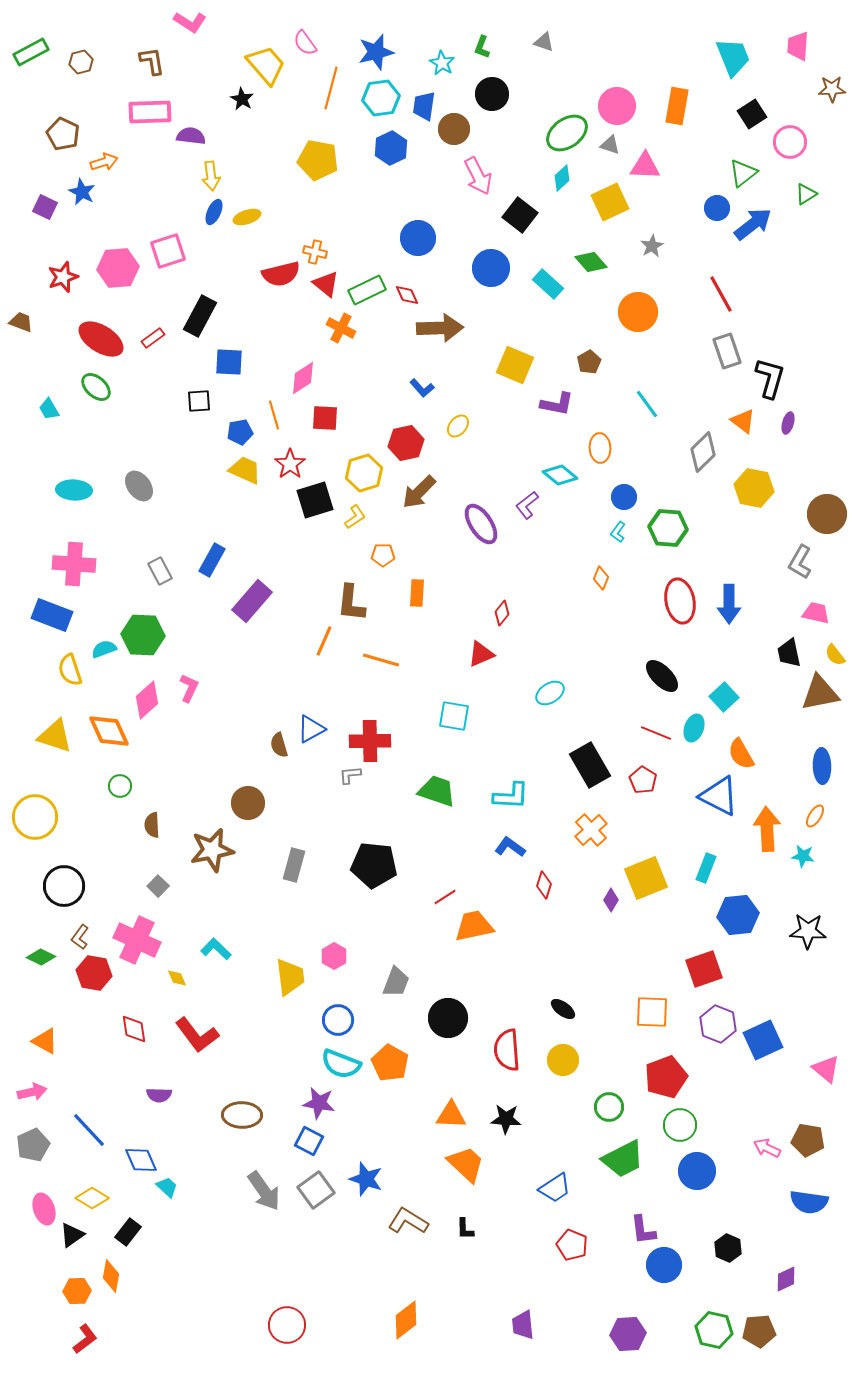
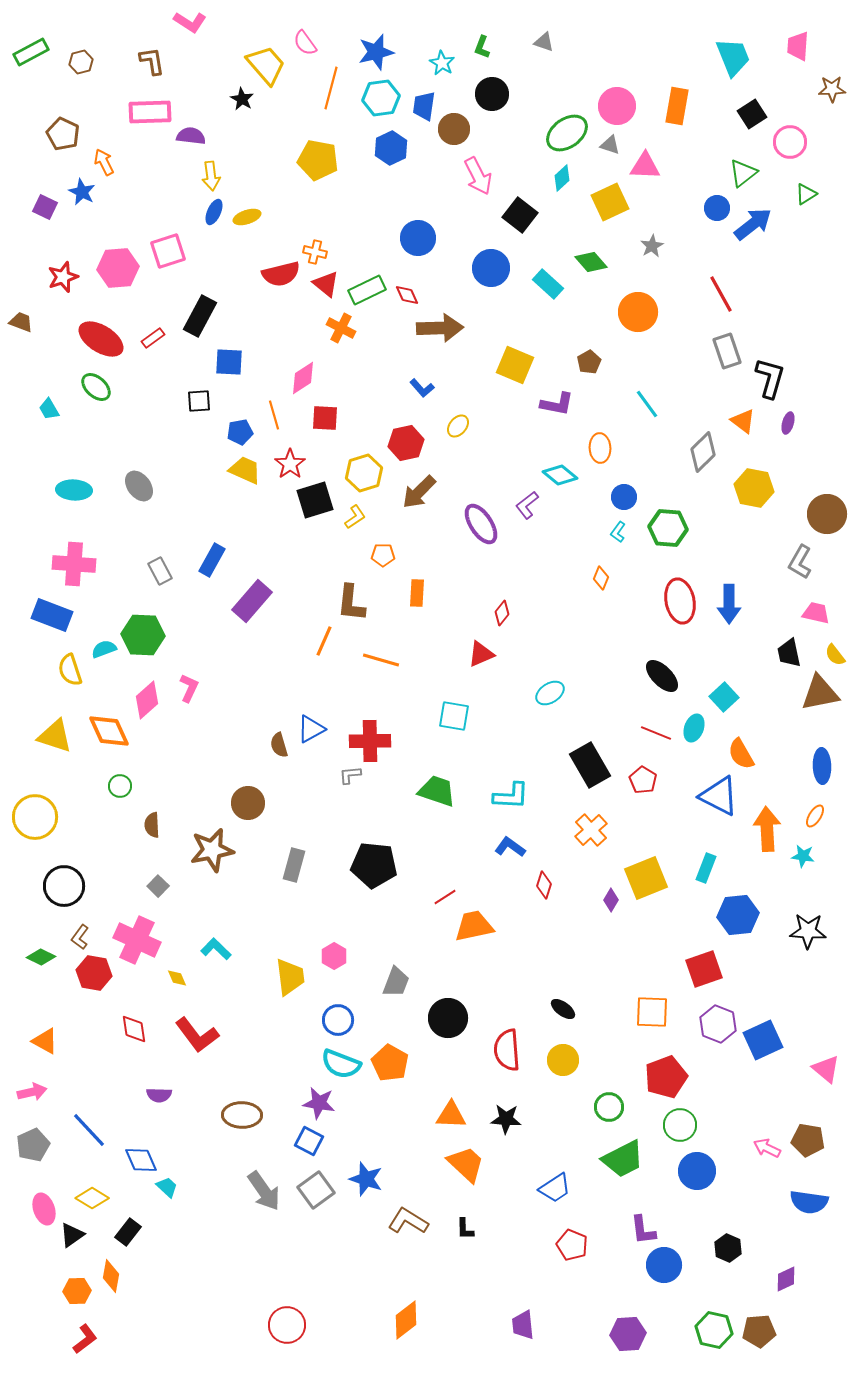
orange arrow at (104, 162): rotated 100 degrees counterclockwise
